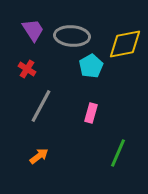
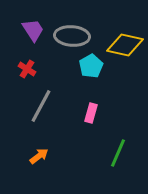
yellow diamond: moved 1 px down; rotated 24 degrees clockwise
